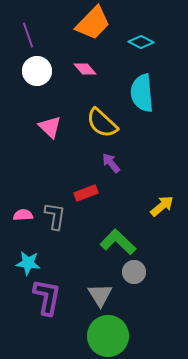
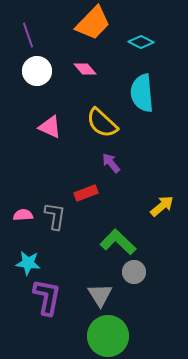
pink triangle: rotated 20 degrees counterclockwise
